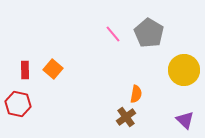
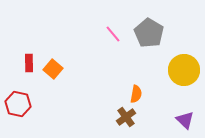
red rectangle: moved 4 px right, 7 px up
